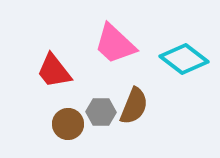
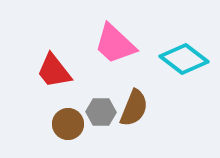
brown semicircle: moved 2 px down
